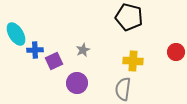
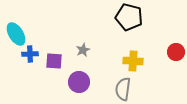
blue cross: moved 5 px left, 4 px down
purple square: rotated 30 degrees clockwise
purple circle: moved 2 px right, 1 px up
